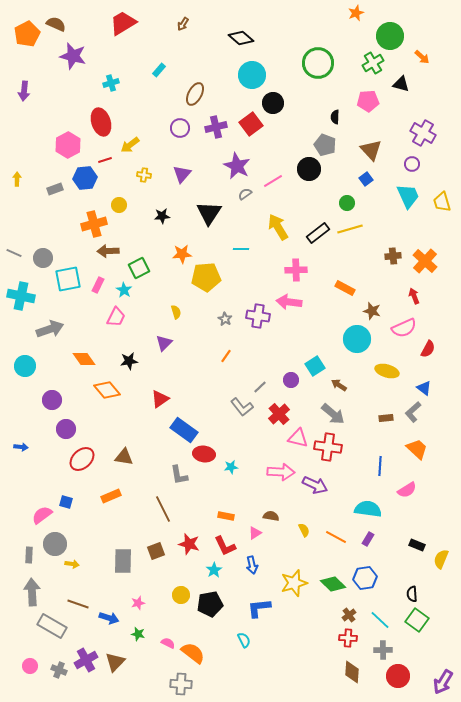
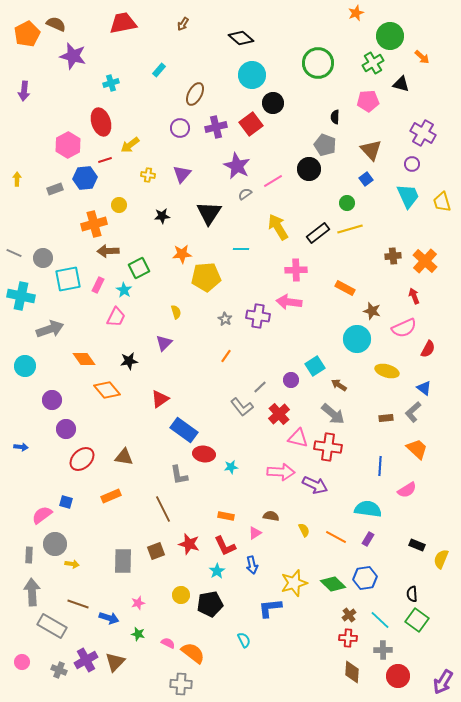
red trapezoid at (123, 23): rotated 20 degrees clockwise
yellow cross at (144, 175): moved 4 px right
cyan star at (214, 570): moved 3 px right, 1 px down
blue L-shape at (259, 608): moved 11 px right
pink circle at (30, 666): moved 8 px left, 4 px up
